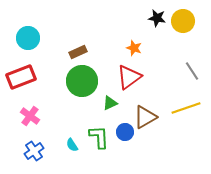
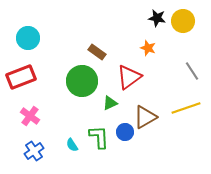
orange star: moved 14 px right
brown rectangle: moved 19 px right; rotated 60 degrees clockwise
